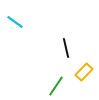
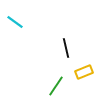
yellow rectangle: rotated 24 degrees clockwise
